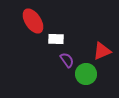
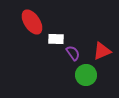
red ellipse: moved 1 px left, 1 px down
purple semicircle: moved 6 px right, 7 px up
green circle: moved 1 px down
